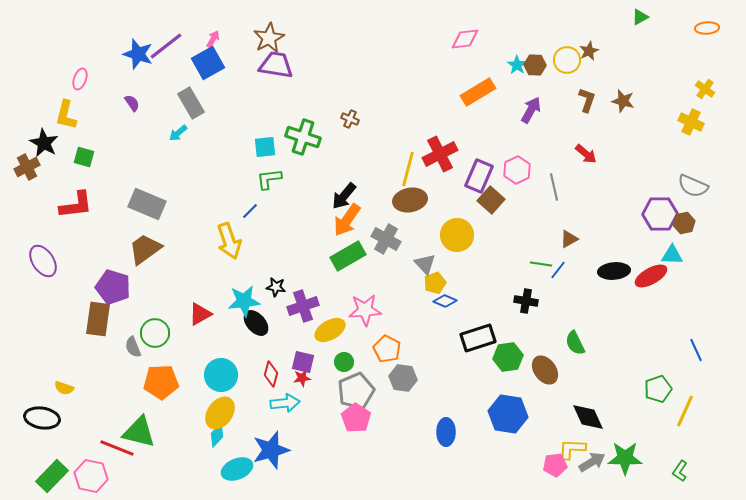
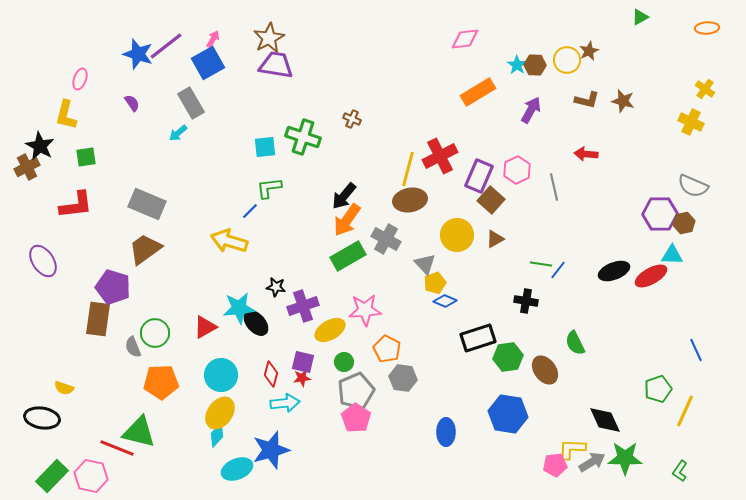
brown L-shape at (587, 100): rotated 85 degrees clockwise
brown cross at (350, 119): moved 2 px right
black star at (44, 143): moved 4 px left, 3 px down
red cross at (440, 154): moved 2 px down
red arrow at (586, 154): rotated 145 degrees clockwise
green square at (84, 157): moved 2 px right; rotated 25 degrees counterclockwise
green L-shape at (269, 179): moved 9 px down
brown triangle at (569, 239): moved 74 px left
yellow arrow at (229, 241): rotated 126 degrees clockwise
black ellipse at (614, 271): rotated 16 degrees counterclockwise
cyan star at (244, 301): moved 5 px left, 7 px down
red triangle at (200, 314): moved 5 px right, 13 px down
black diamond at (588, 417): moved 17 px right, 3 px down
